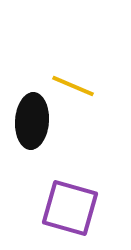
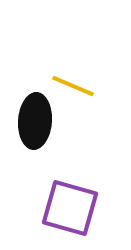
black ellipse: moved 3 px right
